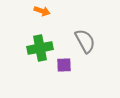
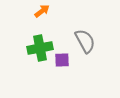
orange arrow: rotated 56 degrees counterclockwise
purple square: moved 2 px left, 5 px up
